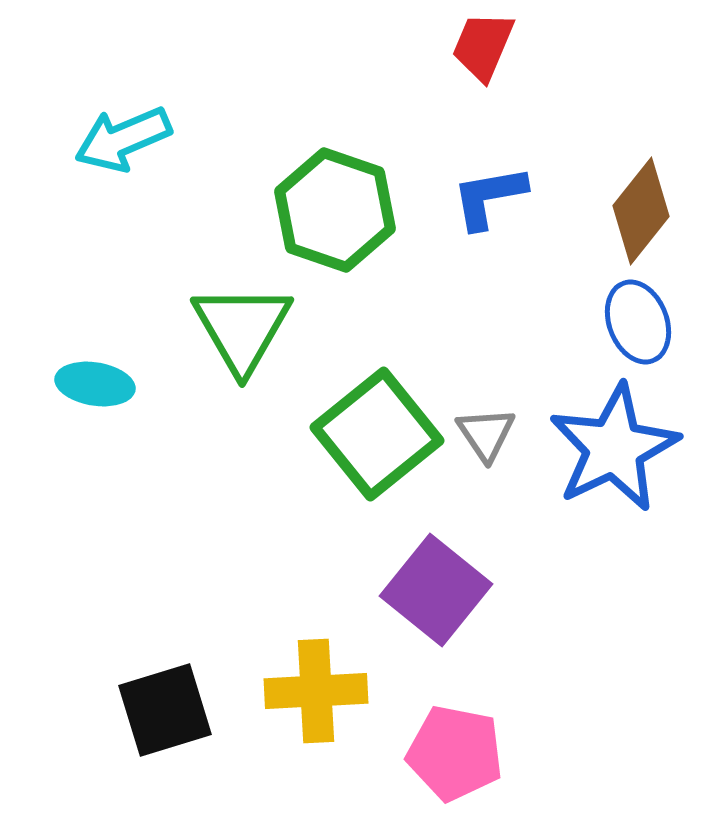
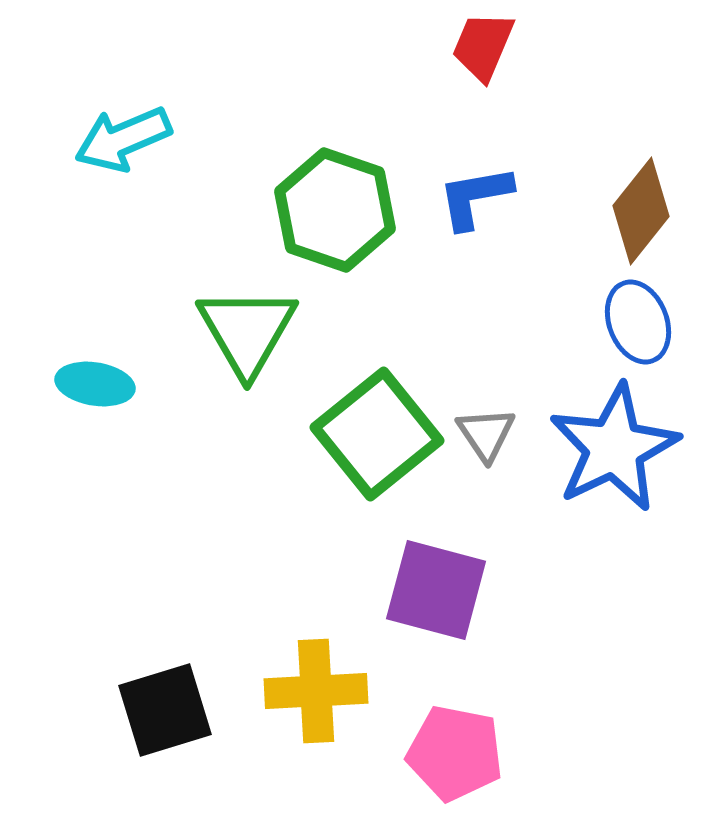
blue L-shape: moved 14 px left
green triangle: moved 5 px right, 3 px down
purple square: rotated 24 degrees counterclockwise
